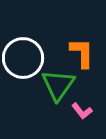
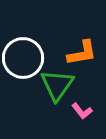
orange L-shape: rotated 80 degrees clockwise
green triangle: moved 1 px left
